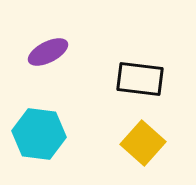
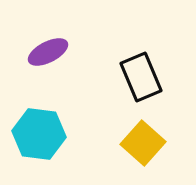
black rectangle: moved 1 px right, 2 px up; rotated 60 degrees clockwise
